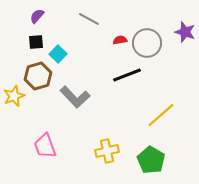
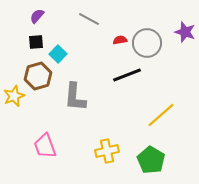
gray L-shape: rotated 48 degrees clockwise
